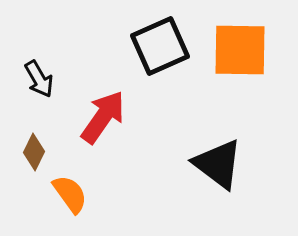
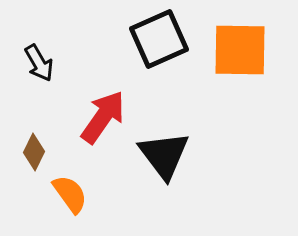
black square: moved 1 px left, 7 px up
black arrow: moved 16 px up
black triangle: moved 54 px left, 9 px up; rotated 16 degrees clockwise
